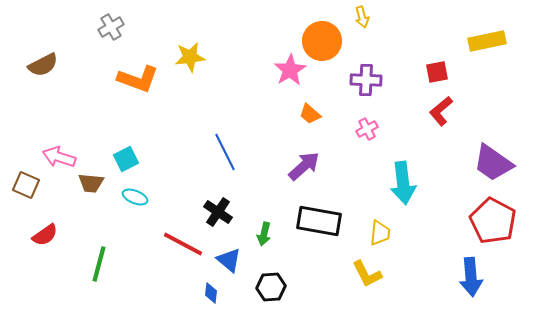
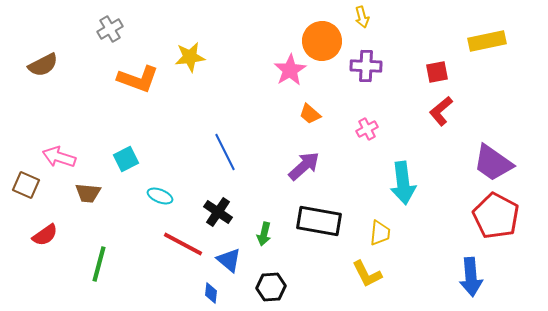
gray cross: moved 1 px left, 2 px down
purple cross: moved 14 px up
brown trapezoid: moved 3 px left, 10 px down
cyan ellipse: moved 25 px right, 1 px up
red pentagon: moved 3 px right, 5 px up
